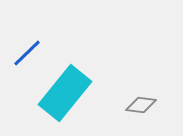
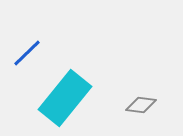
cyan rectangle: moved 5 px down
